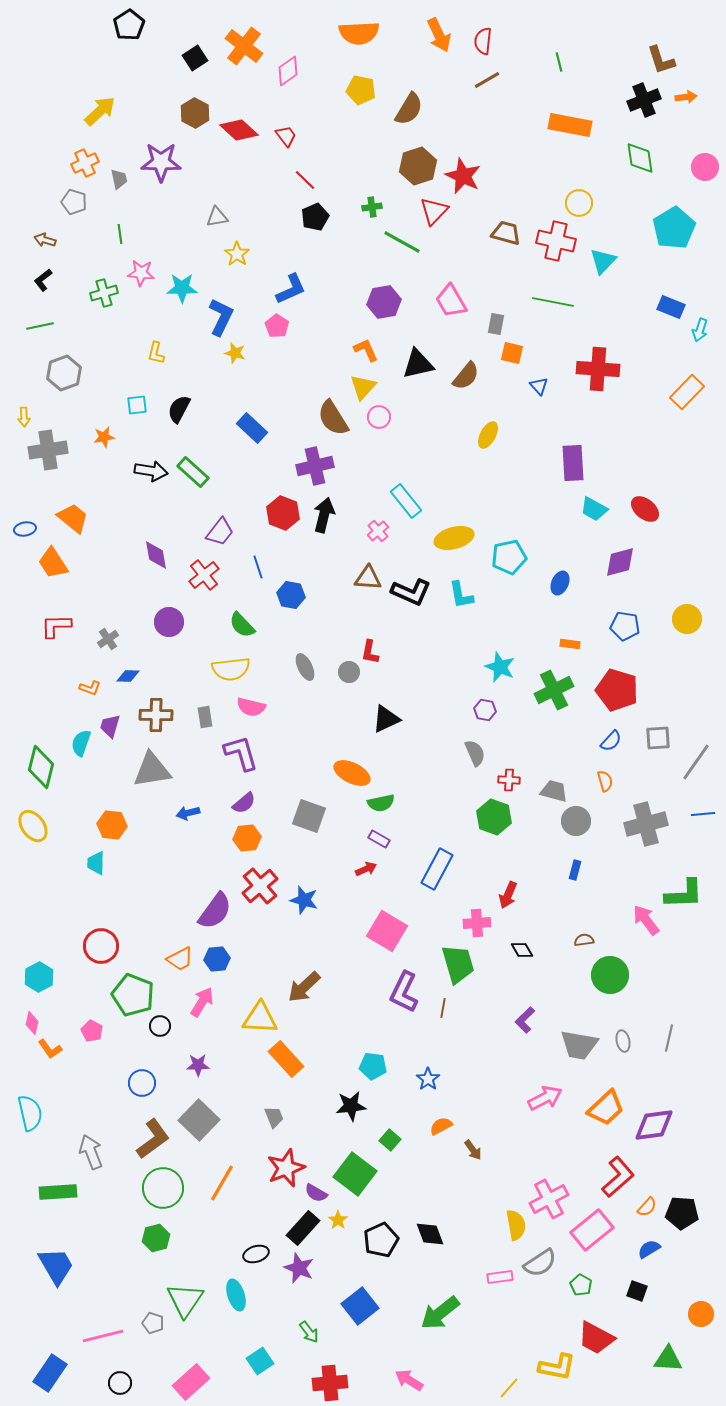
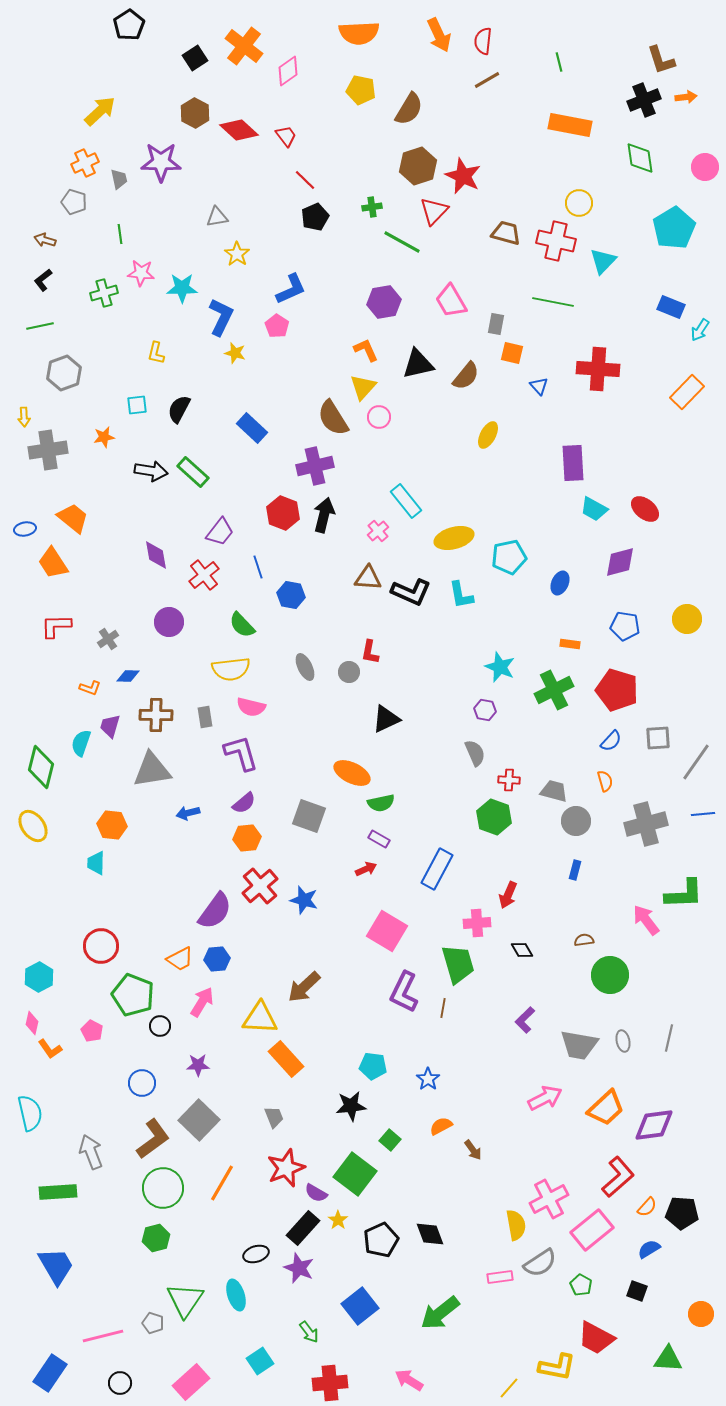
cyan arrow at (700, 330): rotated 15 degrees clockwise
